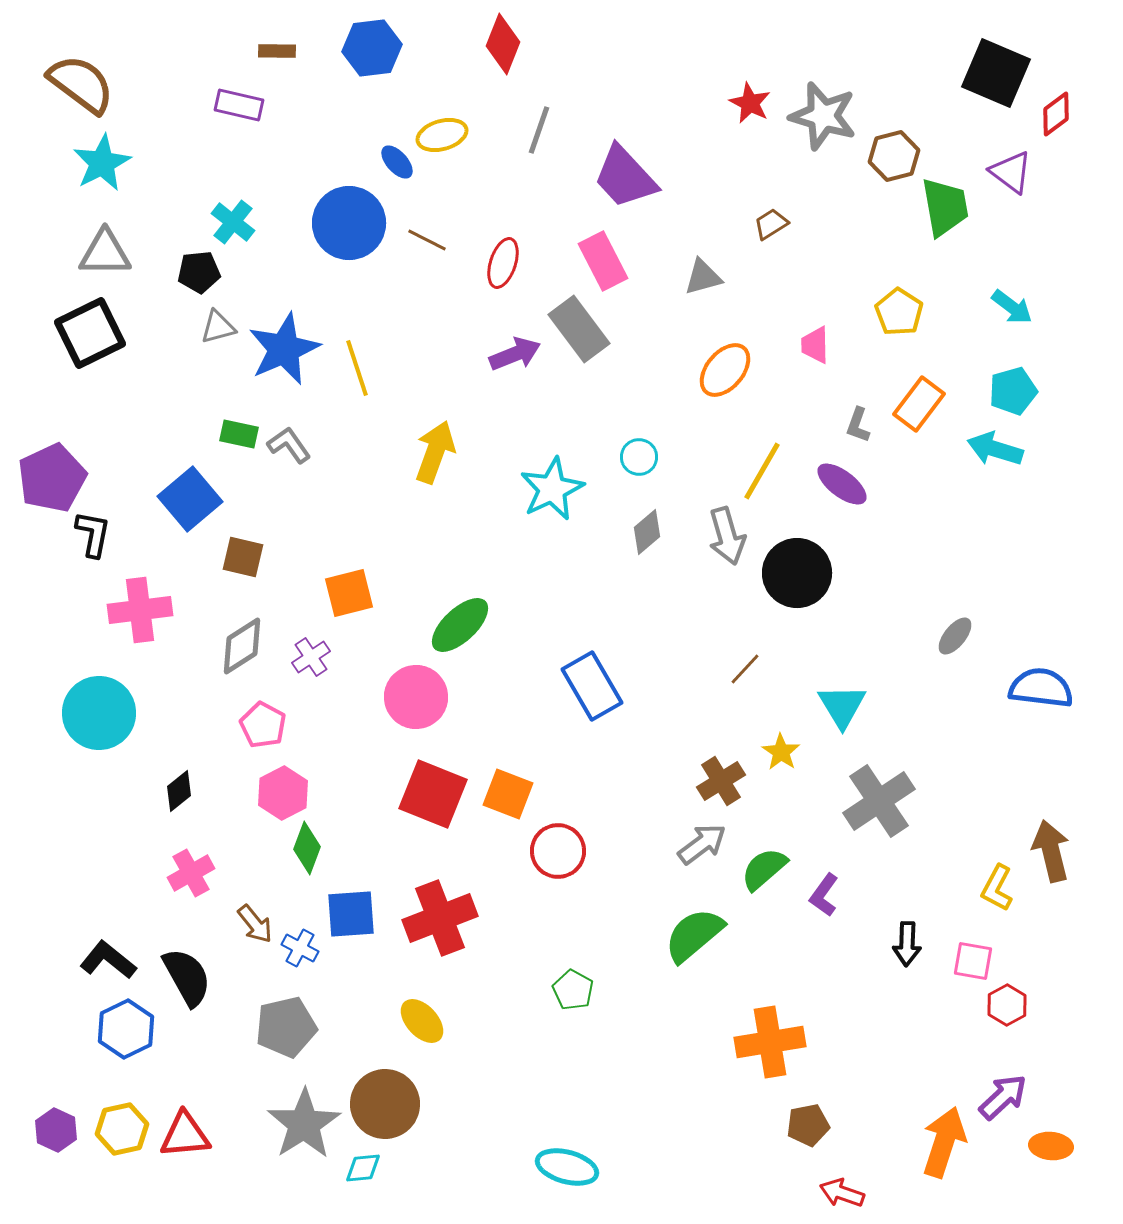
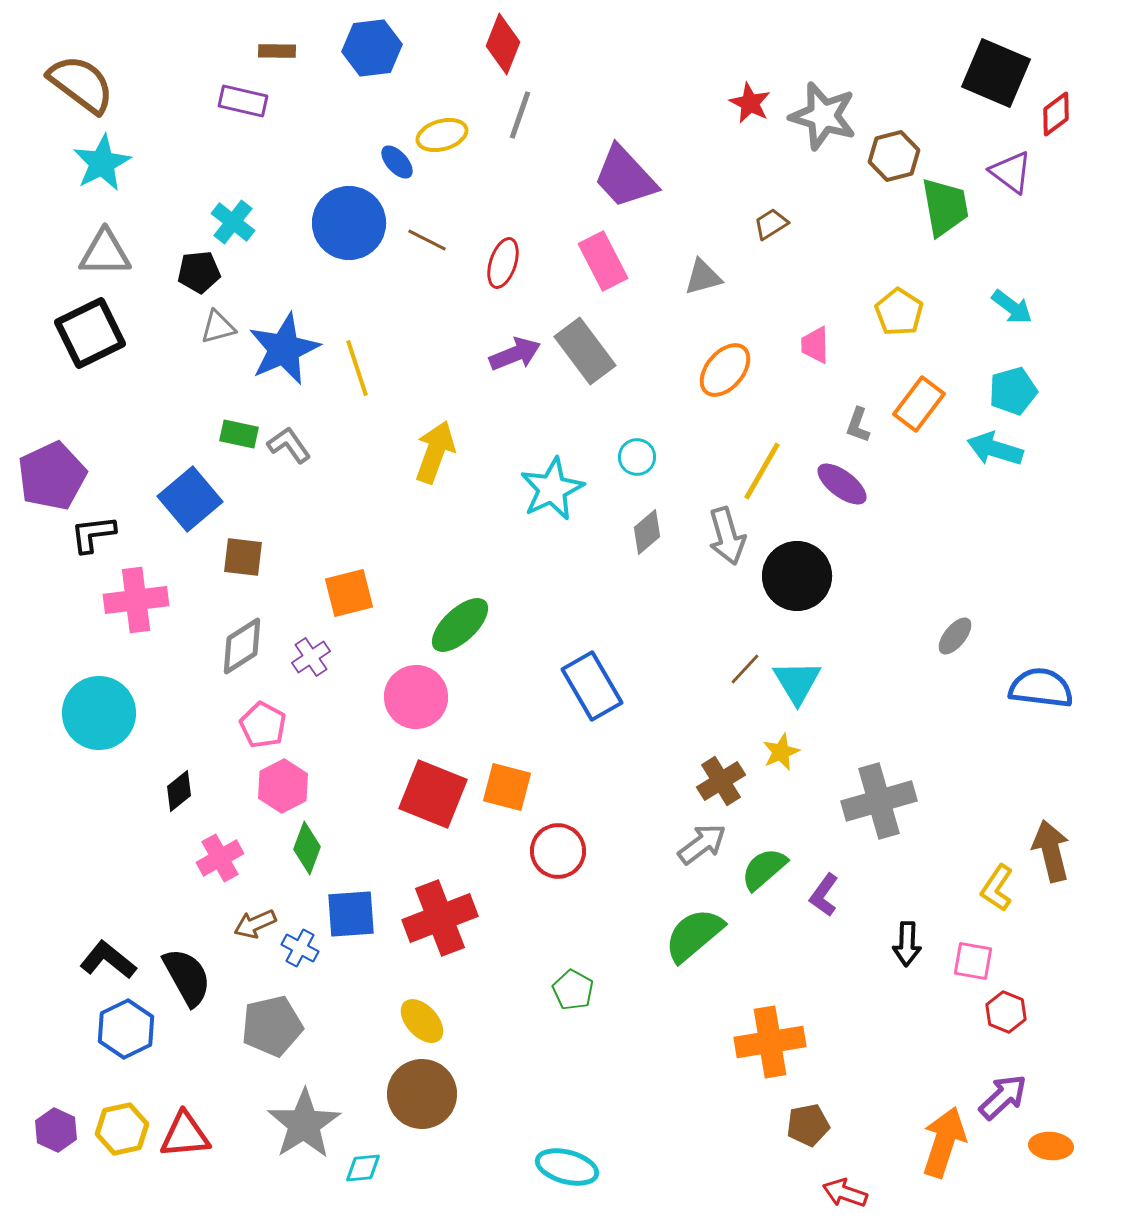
purple rectangle at (239, 105): moved 4 px right, 4 px up
gray line at (539, 130): moved 19 px left, 15 px up
gray rectangle at (579, 329): moved 6 px right, 22 px down
cyan circle at (639, 457): moved 2 px left
purple pentagon at (52, 478): moved 2 px up
black L-shape at (93, 534): rotated 108 degrees counterclockwise
brown square at (243, 557): rotated 6 degrees counterclockwise
black circle at (797, 573): moved 3 px down
pink cross at (140, 610): moved 4 px left, 10 px up
cyan triangle at (842, 706): moved 45 px left, 24 px up
yellow star at (781, 752): rotated 15 degrees clockwise
pink hexagon at (283, 793): moved 7 px up
orange square at (508, 794): moved 1 px left, 7 px up; rotated 6 degrees counterclockwise
gray cross at (879, 801): rotated 18 degrees clockwise
pink cross at (191, 873): moved 29 px right, 15 px up
yellow L-shape at (997, 888): rotated 6 degrees clockwise
brown arrow at (255, 924): rotated 105 degrees clockwise
red hexagon at (1007, 1005): moved 1 px left, 7 px down; rotated 9 degrees counterclockwise
gray pentagon at (286, 1027): moved 14 px left, 1 px up
brown circle at (385, 1104): moved 37 px right, 10 px up
red arrow at (842, 1193): moved 3 px right
